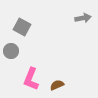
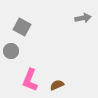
pink L-shape: moved 1 px left, 1 px down
